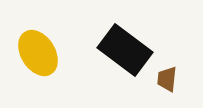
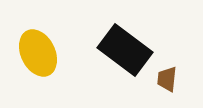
yellow ellipse: rotated 6 degrees clockwise
